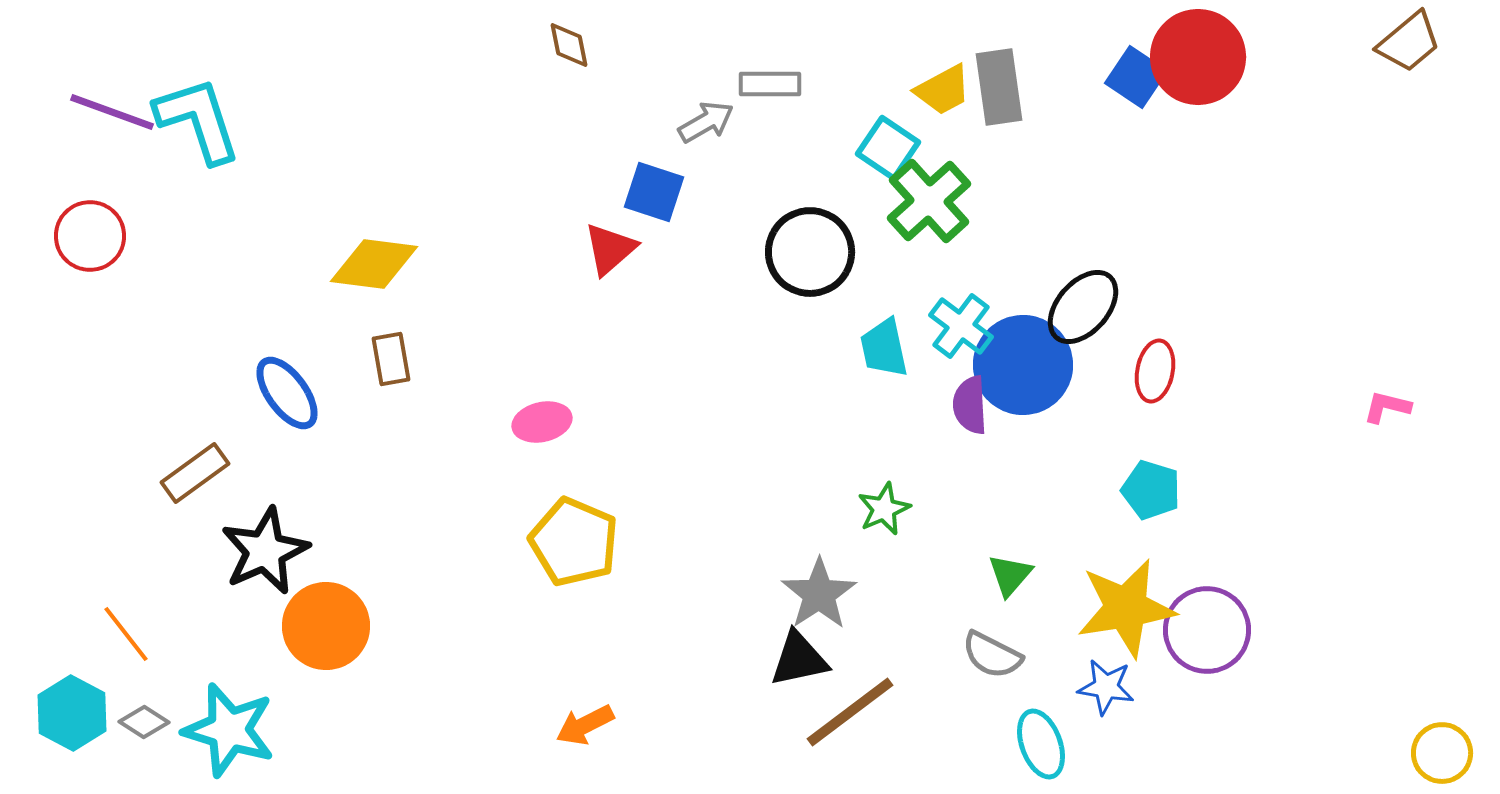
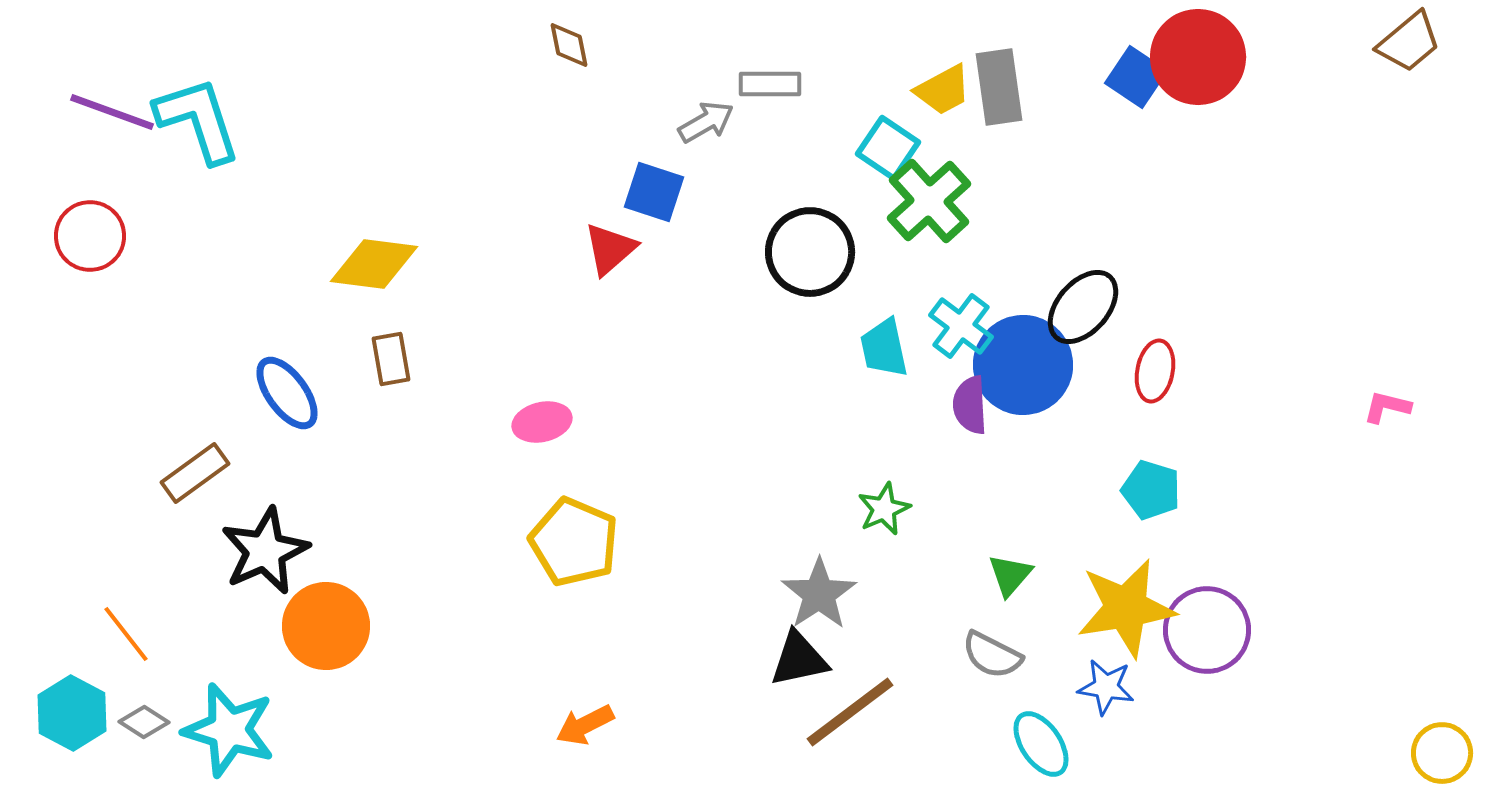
cyan ellipse at (1041, 744): rotated 14 degrees counterclockwise
